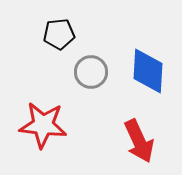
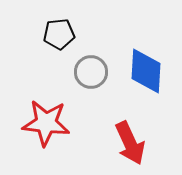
blue diamond: moved 2 px left
red star: moved 3 px right, 2 px up
red arrow: moved 9 px left, 2 px down
